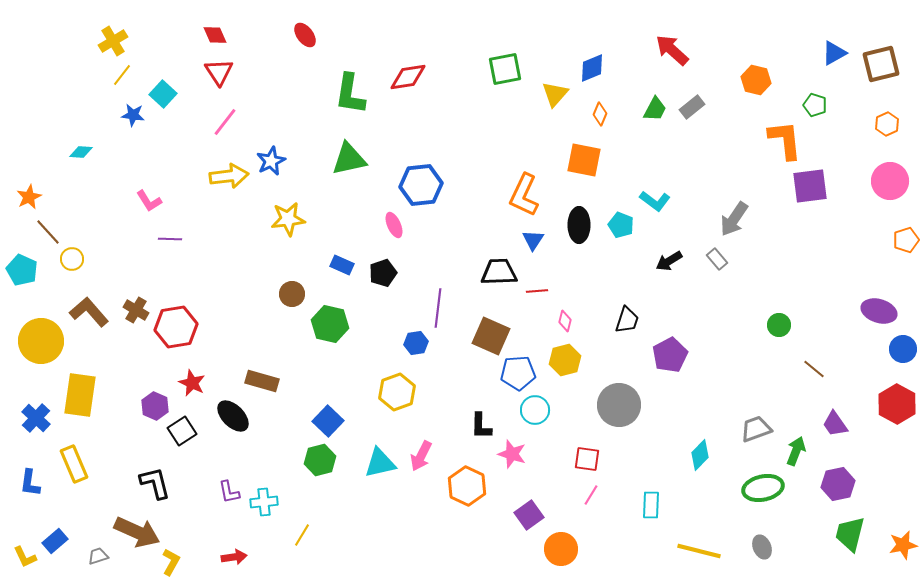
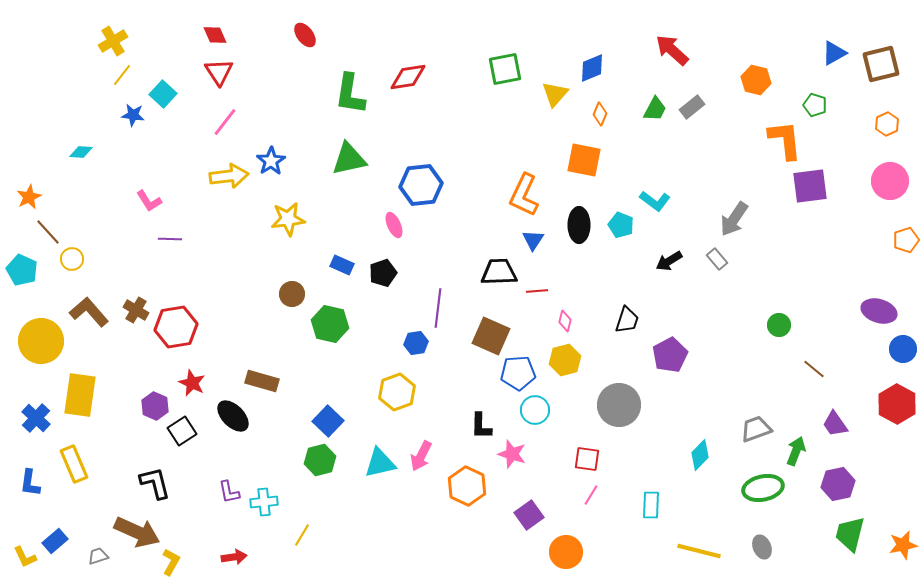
blue star at (271, 161): rotated 8 degrees counterclockwise
orange circle at (561, 549): moved 5 px right, 3 px down
